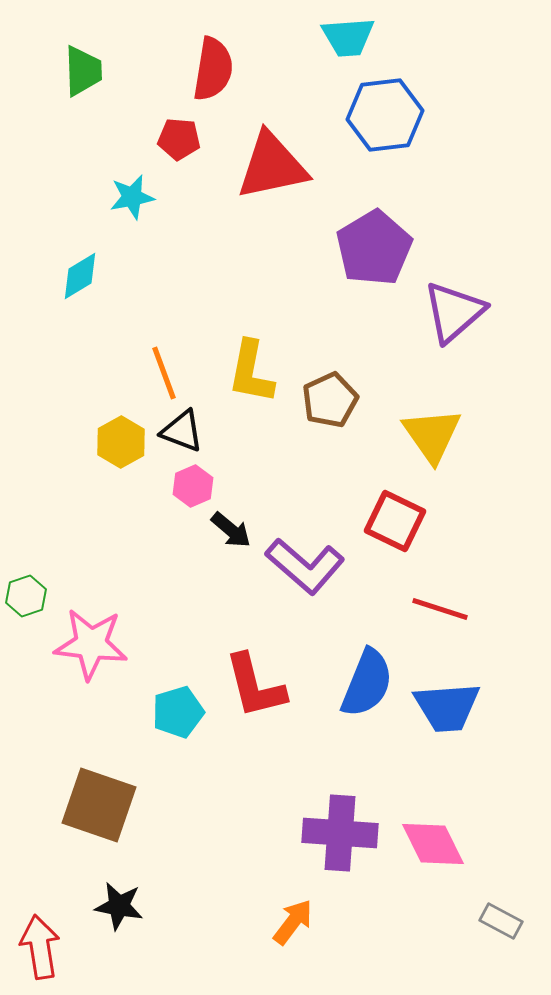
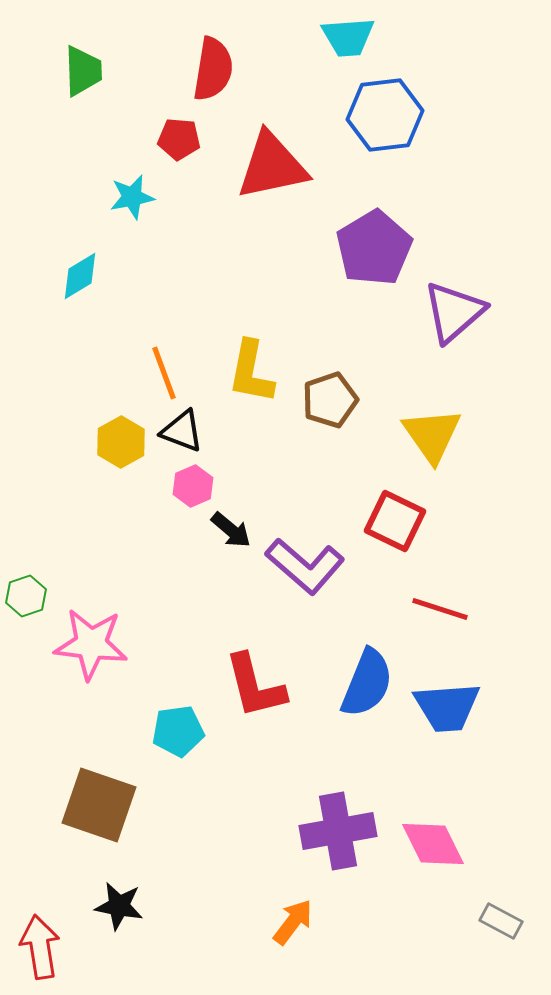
brown pentagon: rotated 6 degrees clockwise
cyan pentagon: moved 19 px down; rotated 9 degrees clockwise
purple cross: moved 2 px left, 2 px up; rotated 14 degrees counterclockwise
